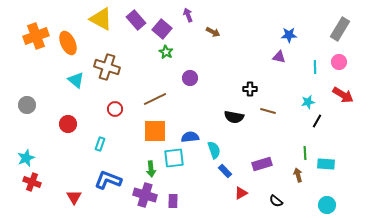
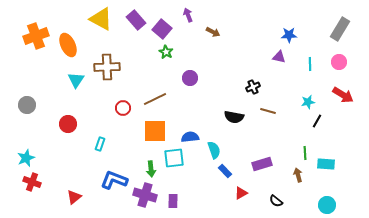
orange ellipse at (68, 43): moved 2 px down
brown cross at (107, 67): rotated 20 degrees counterclockwise
cyan line at (315, 67): moved 5 px left, 3 px up
cyan triangle at (76, 80): rotated 24 degrees clockwise
black cross at (250, 89): moved 3 px right, 2 px up; rotated 24 degrees counterclockwise
red circle at (115, 109): moved 8 px right, 1 px up
blue L-shape at (108, 180): moved 6 px right
red triangle at (74, 197): rotated 21 degrees clockwise
